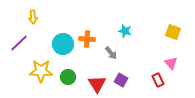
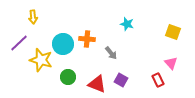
cyan star: moved 2 px right, 7 px up
yellow star: moved 11 px up; rotated 15 degrees clockwise
red triangle: rotated 36 degrees counterclockwise
